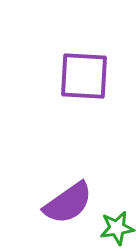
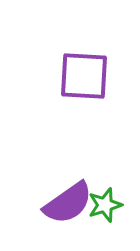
green star: moved 12 px left, 23 px up; rotated 8 degrees counterclockwise
